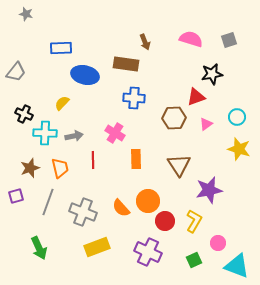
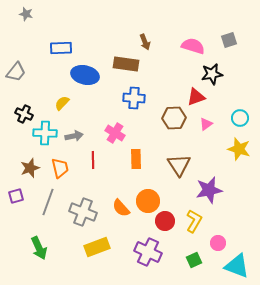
pink semicircle: moved 2 px right, 7 px down
cyan circle: moved 3 px right, 1 px down
